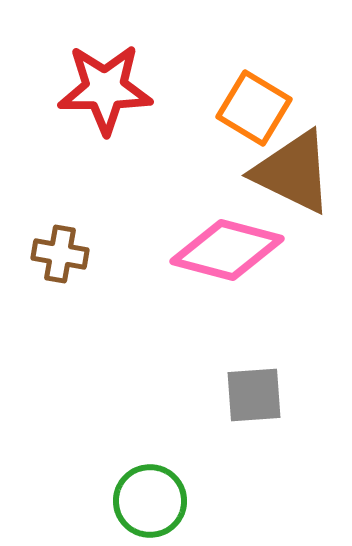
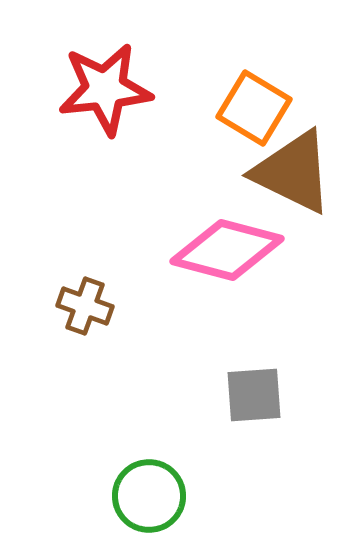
red star: rotated 6 degrees counterclockwise
brown cross: moved 25 px right, 52 px down; rotated 10 degrees clockwise
green circle: moved 1 px left, 5 px up
